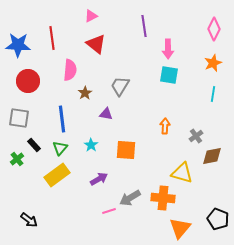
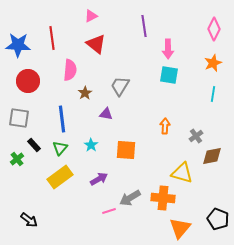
yellow rectangle: moved 3 px right, 2 px down
